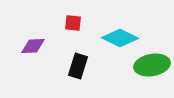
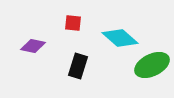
cyan diamond: rotated 15 degrees clockwise
purple diamond: rotated 15 degrees clockwise
green ellipse: rotated 16 degrees counterclockwise
